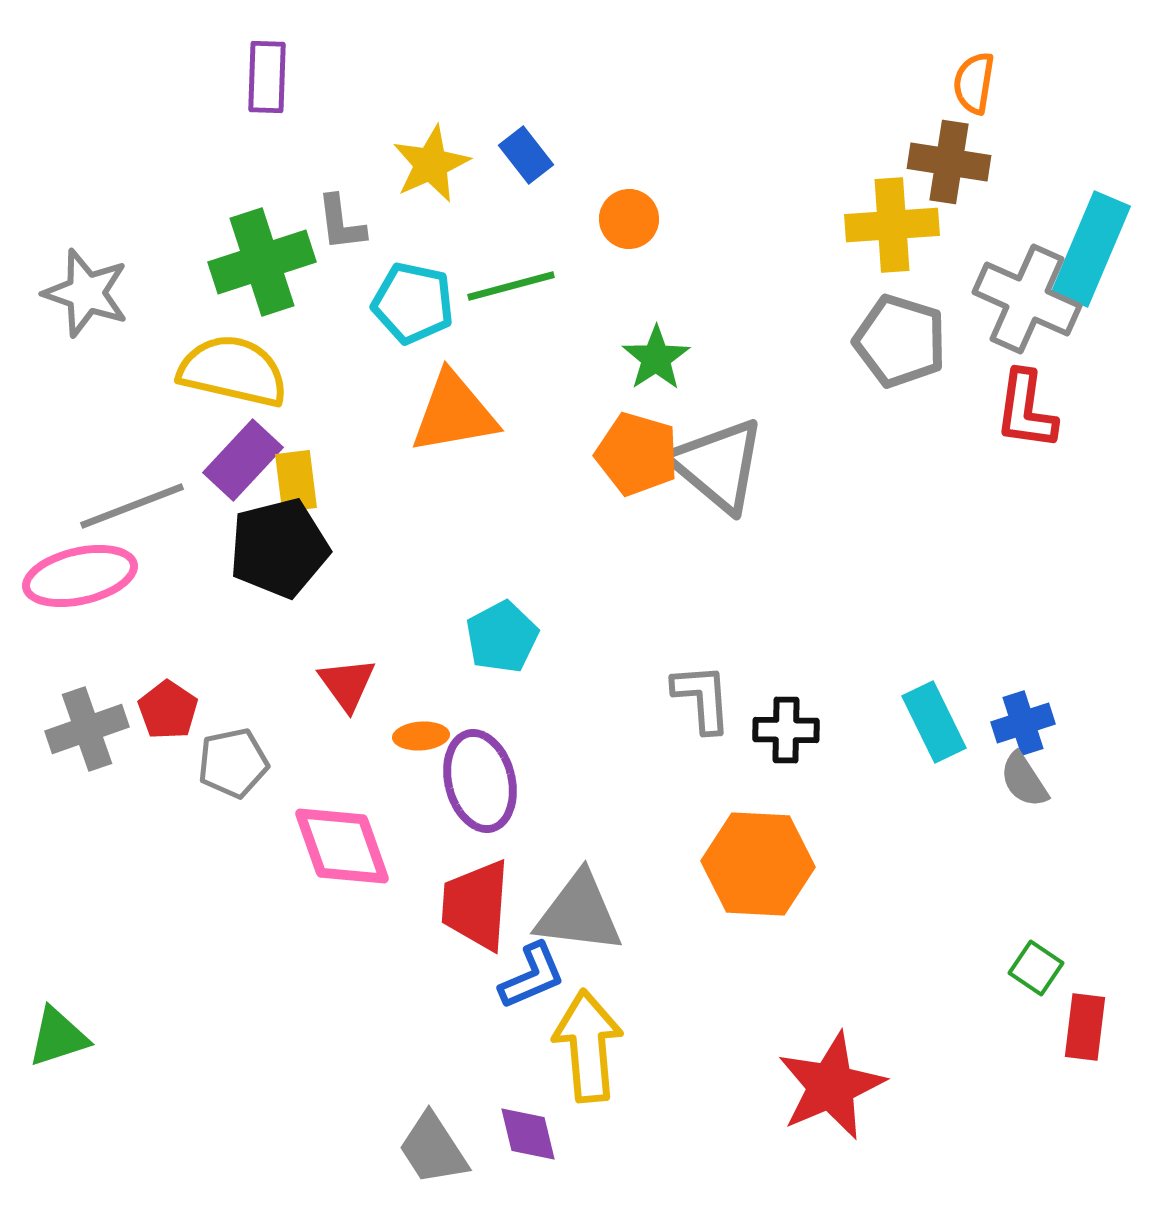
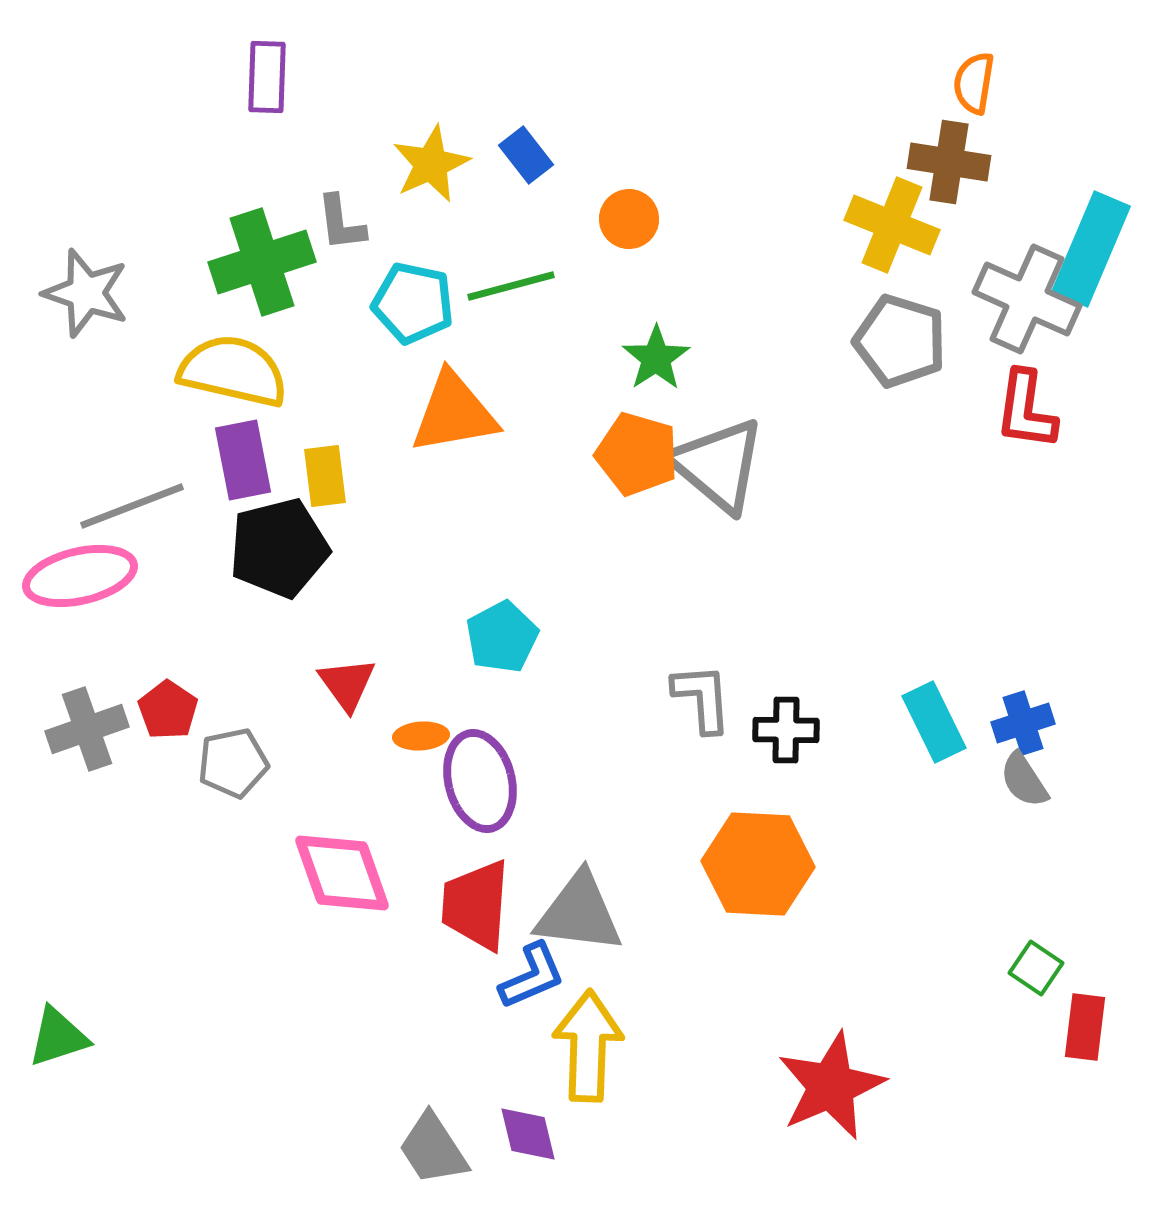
yellow cross at (892, 225): rotated 26 degrees clockwise
purple rectangle at (243, 460): rotated 54 degrees counterclockwise
yellow rectangle at (296, 481): moved 29 px right, 5 px up
pink diamond at (342, 846): moved 27 px down
yellow arrow at (588, 1046): rotated 7 degrees clockwise
